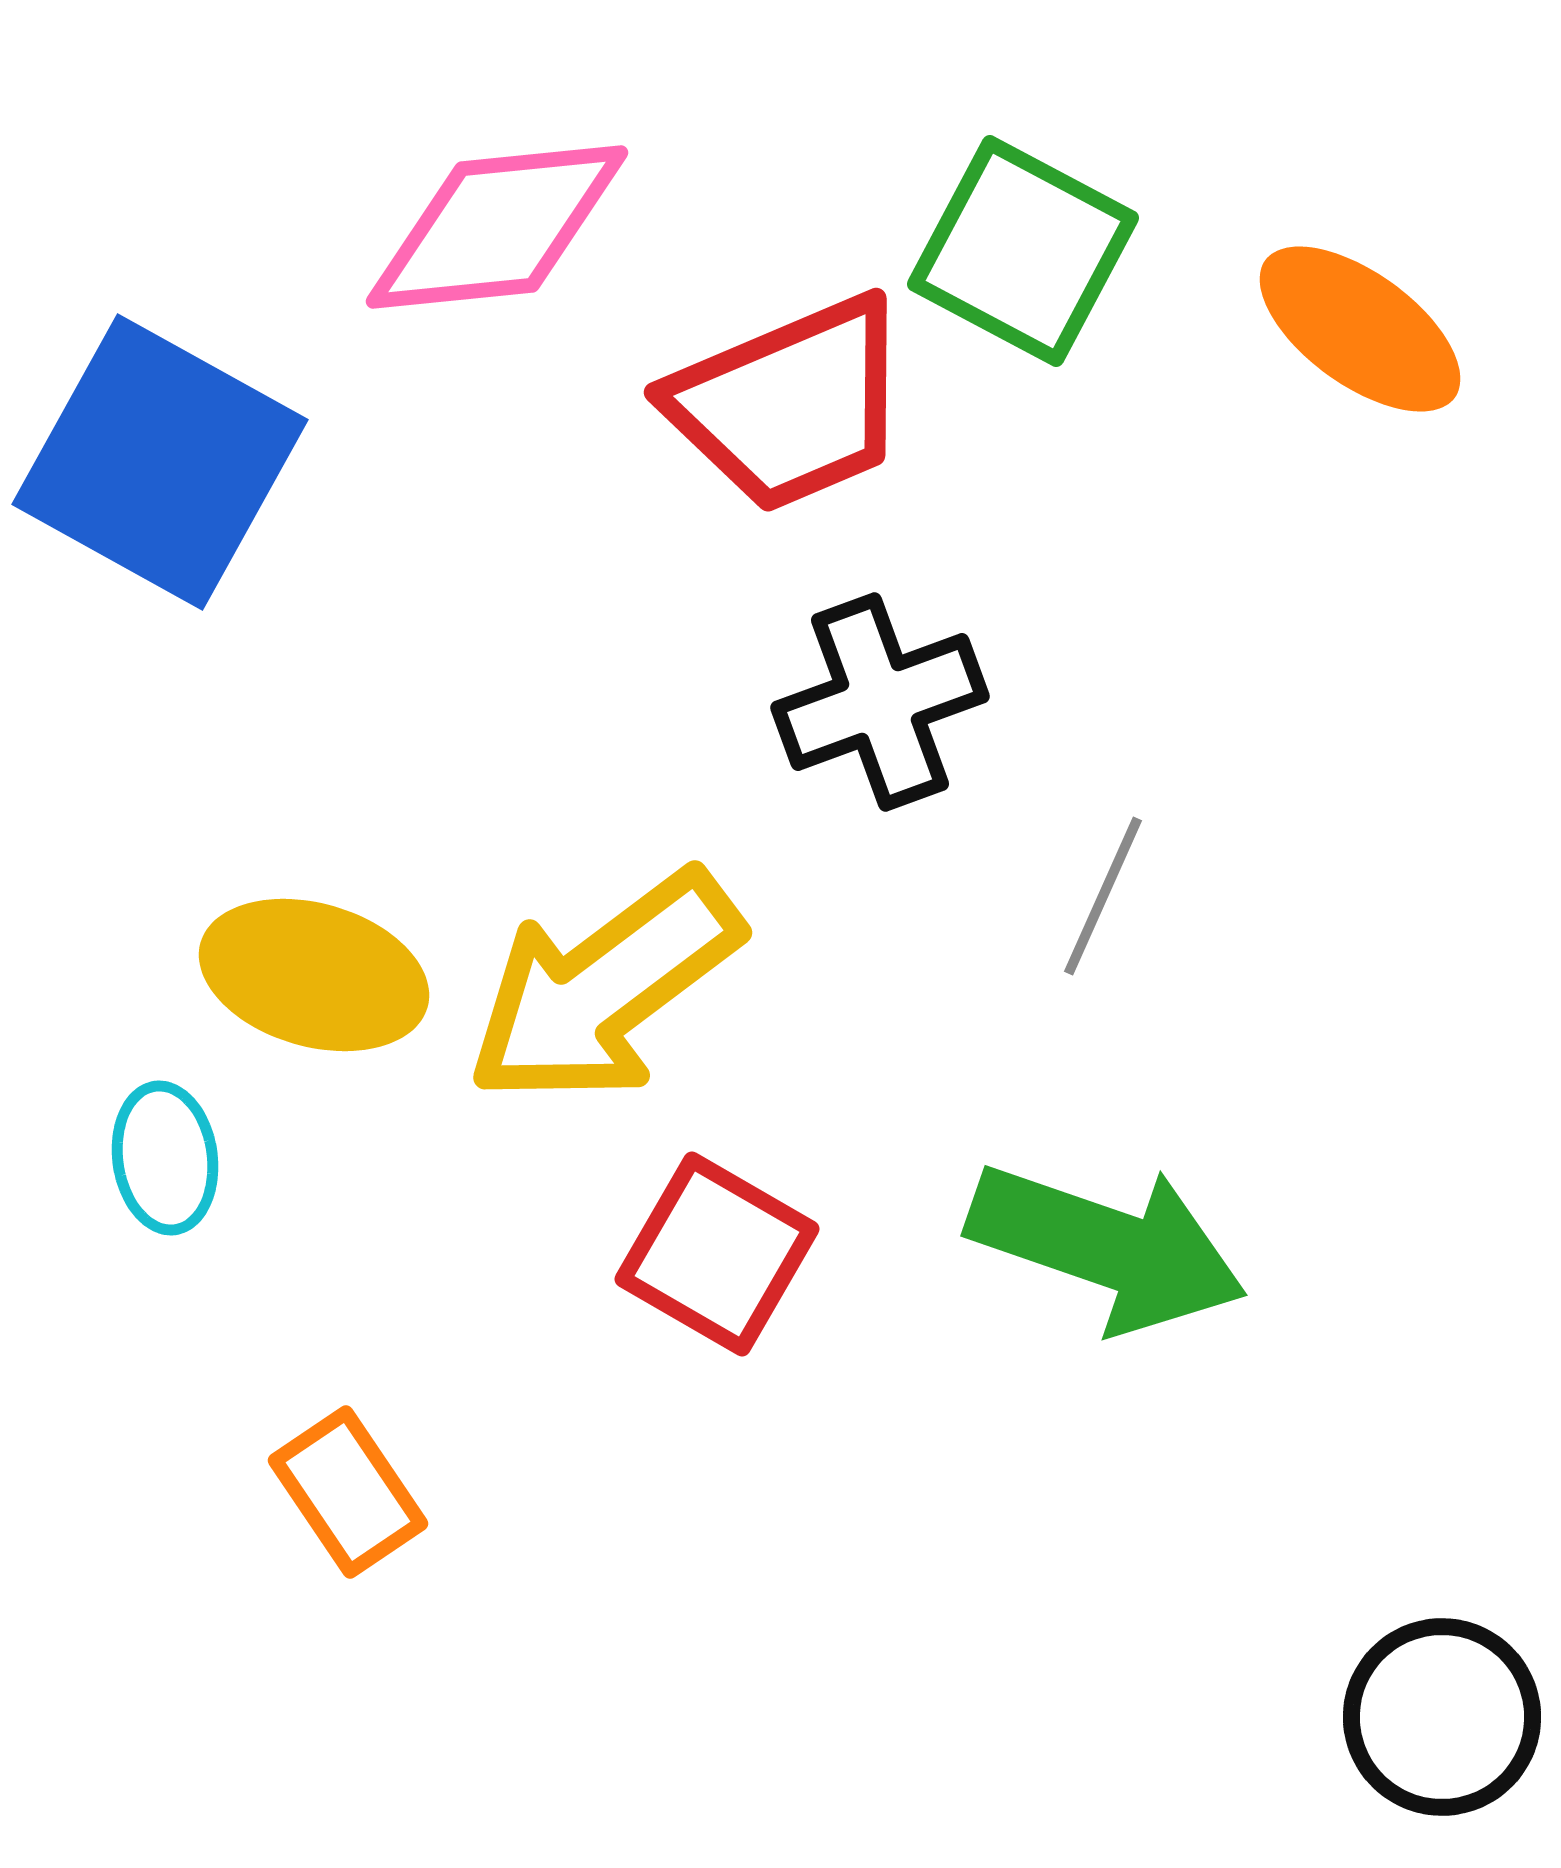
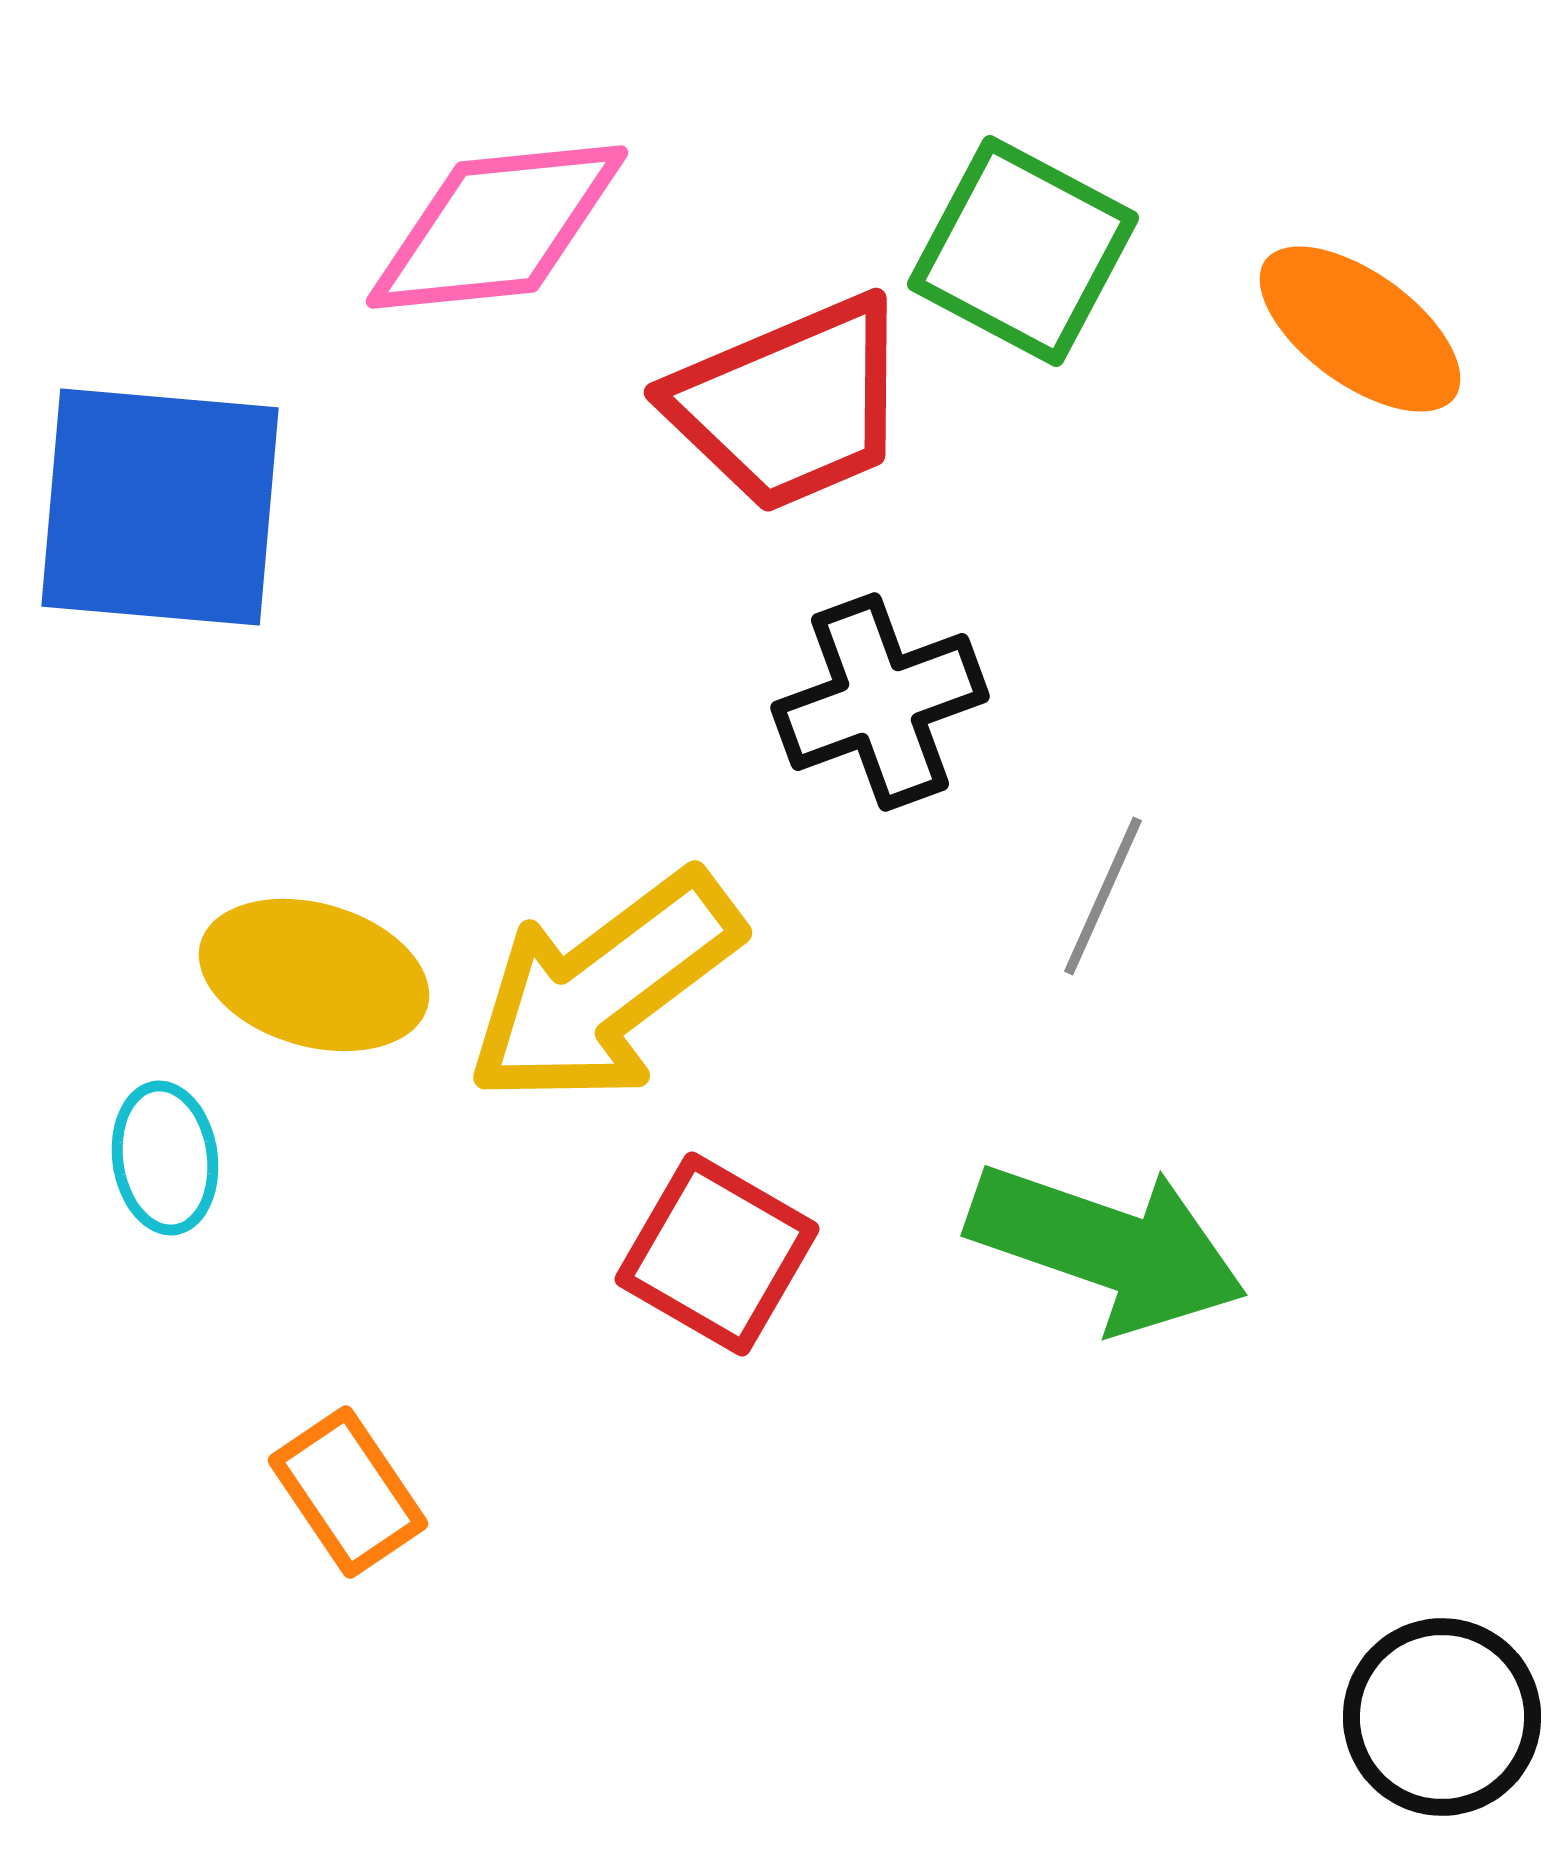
blue square: moved 45 px down; rotated 24 degrees counterclockwise
